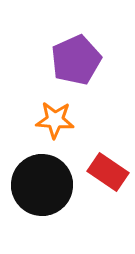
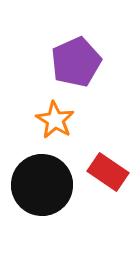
purple pentagon: moved 2 px down
orange star: rotated 27 degrees clockwise
